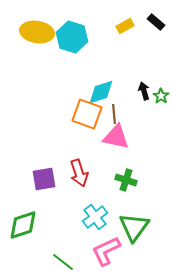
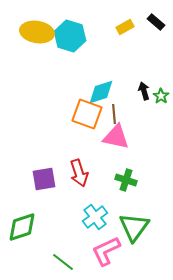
yellow rectangle: moved 1 px down
cyan hexagon: moved 2 px left, 1 px up
green diamond: moved 1 px left, 2 px down
